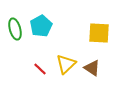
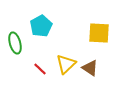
green ellipse: moved 14 px down
brown triangle: moved 2 px left
